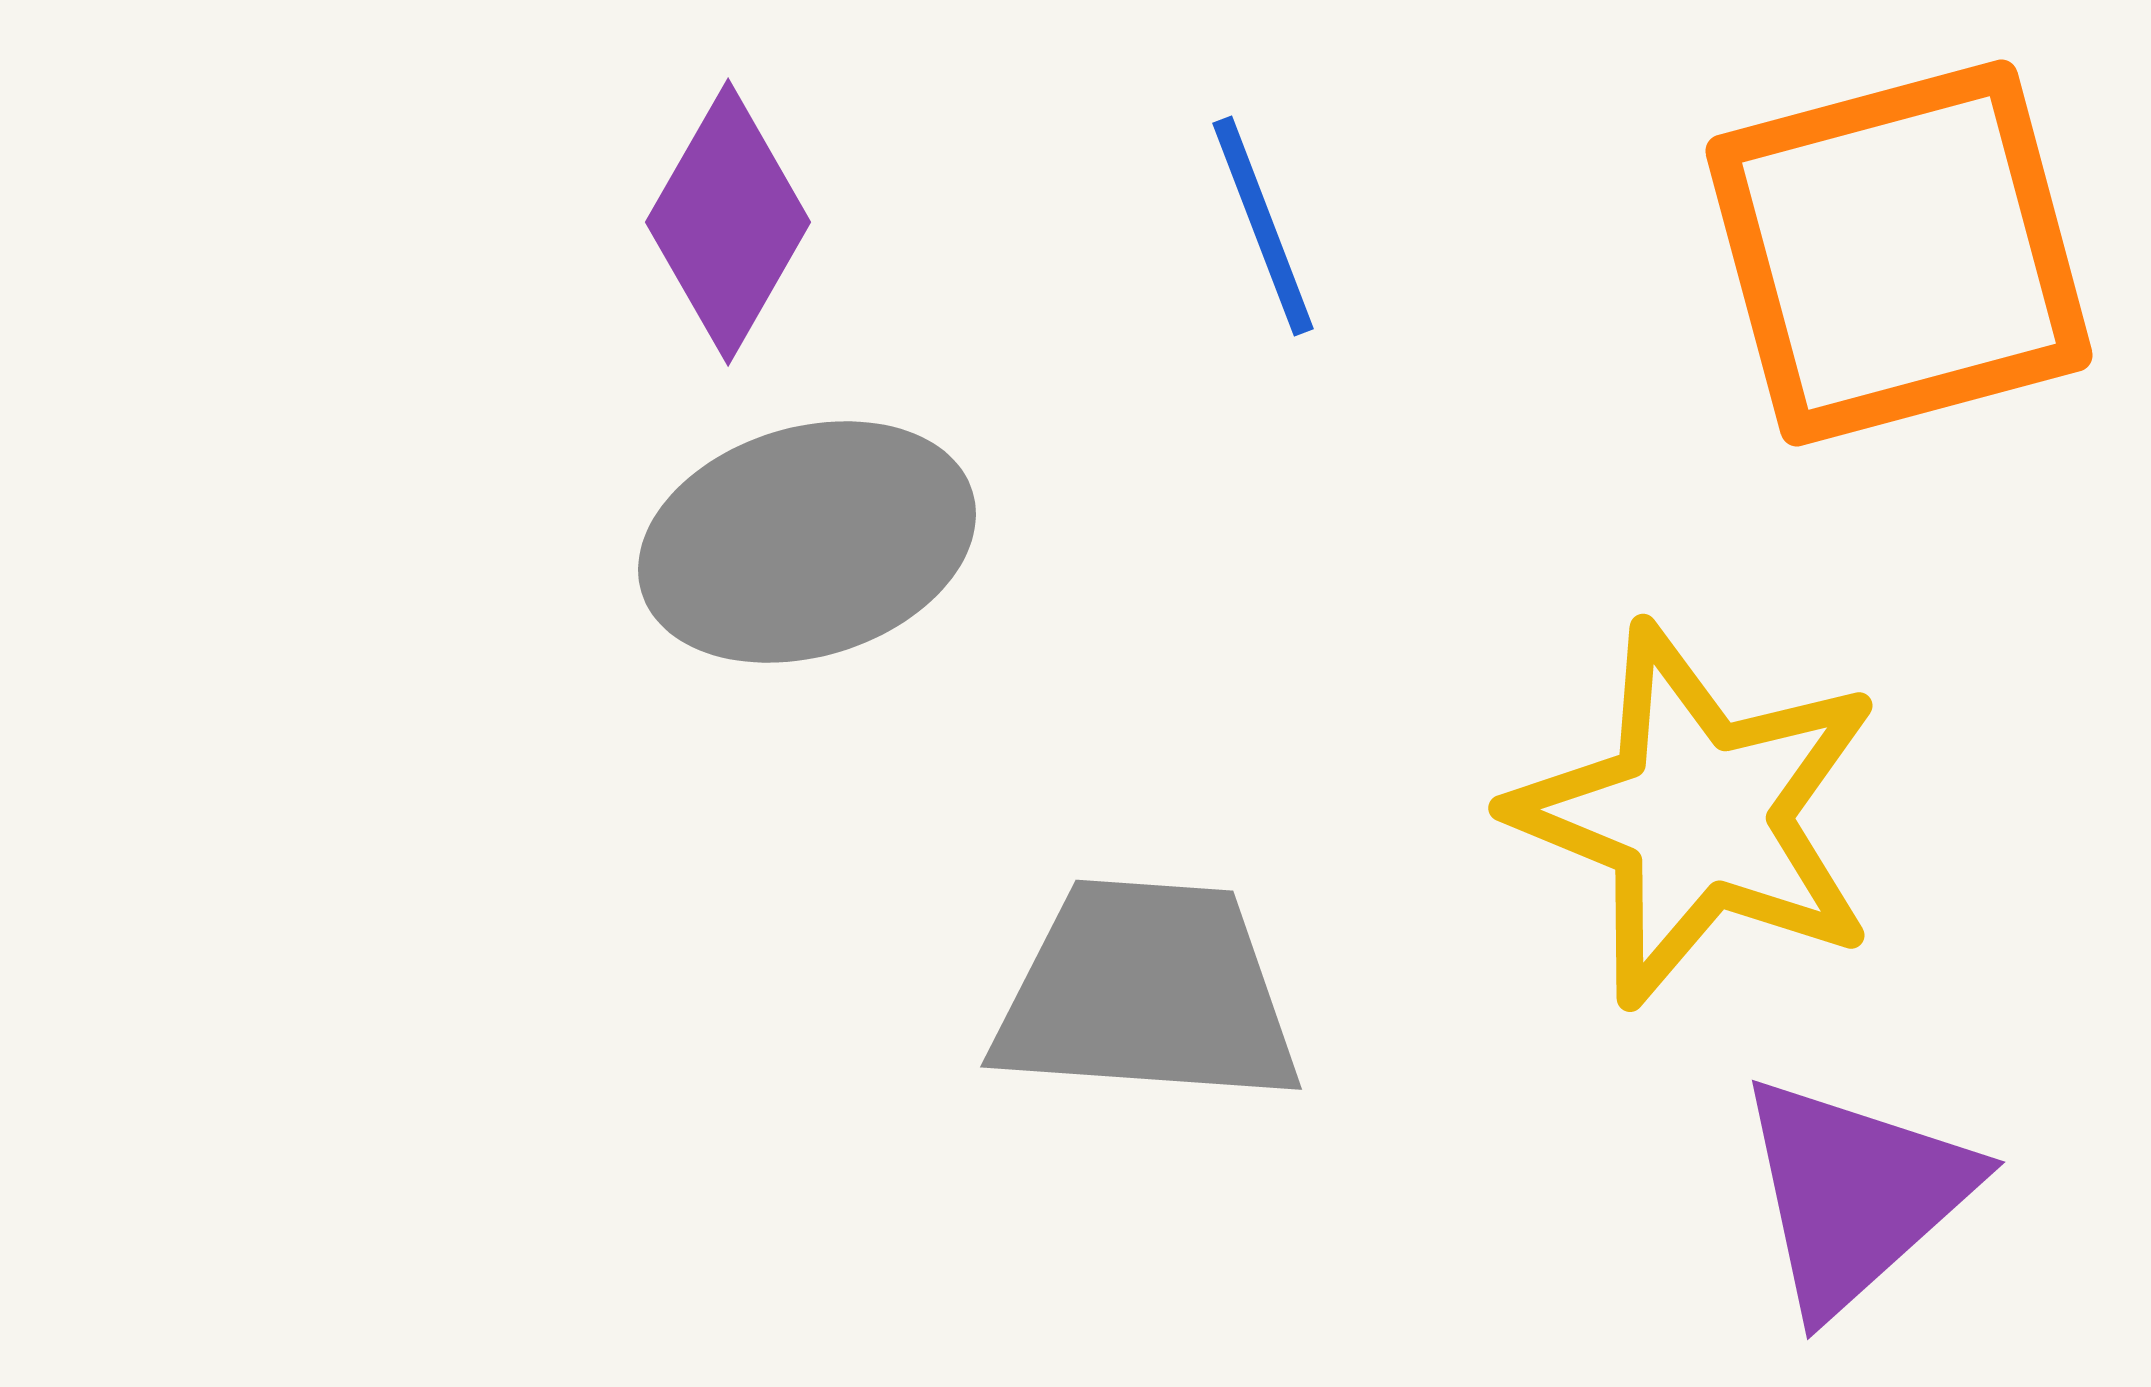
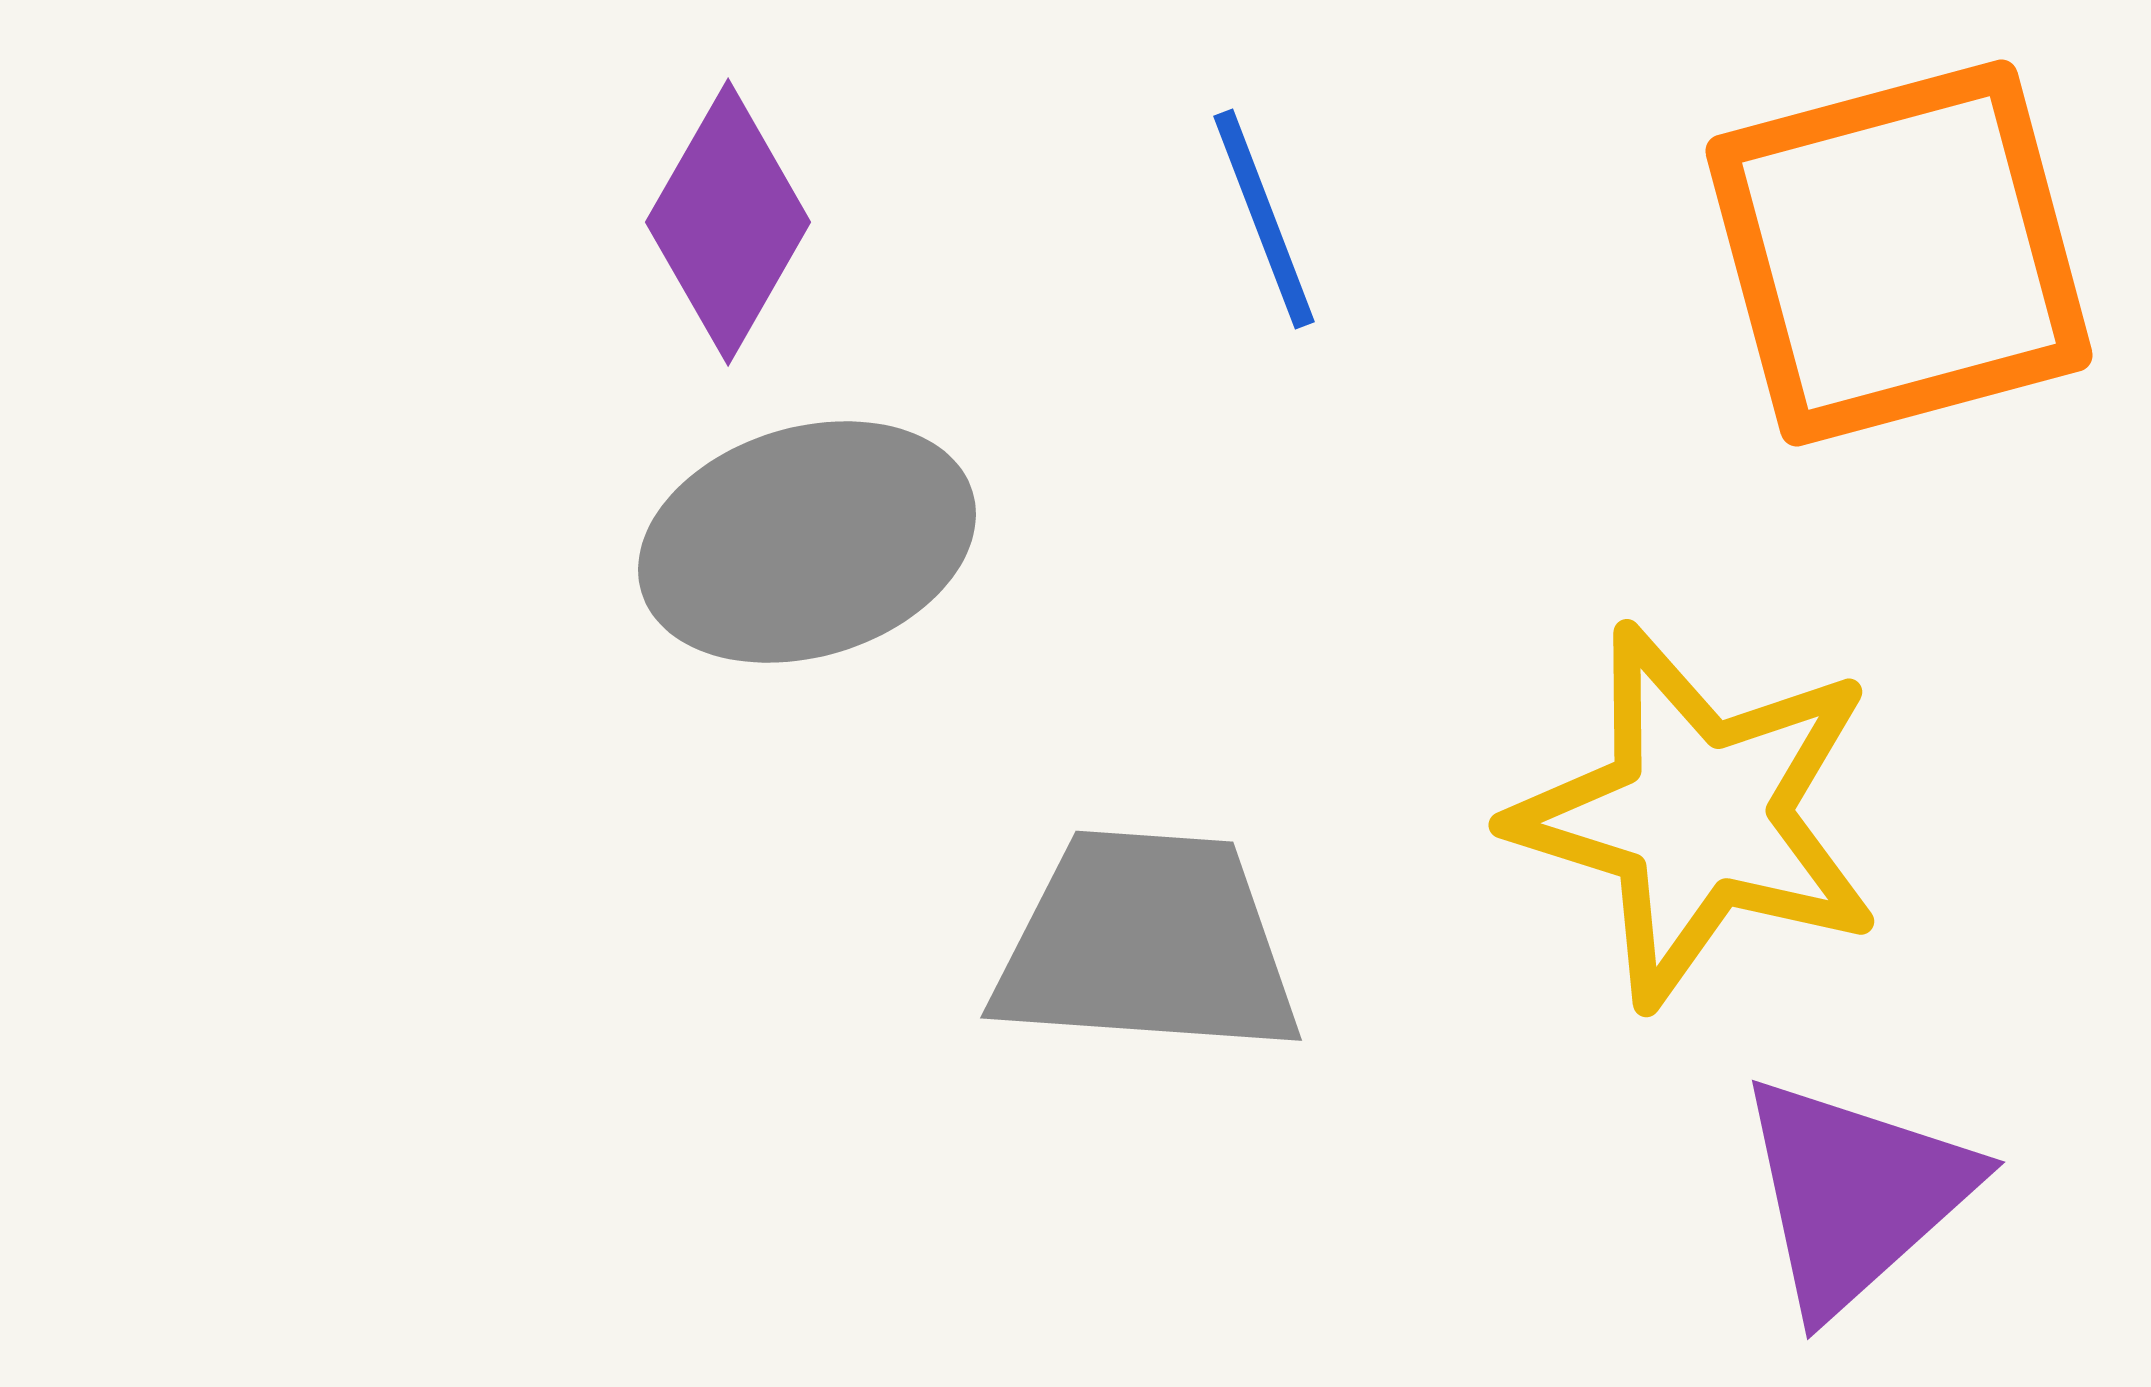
blue line: moved 1 px right, 7 px up
yellow star: rotated 5 degrees counterclockwise
gray trapezoid: moved 49 px up
